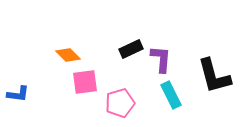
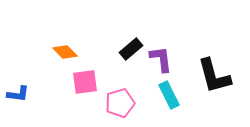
black rectangle: rotated 15 degrees counterclockwise
orange diamond: moved 3 px left, 3 px up
purple L-shape: rotated 12 degrees counterclockwise
cyan rectangle: moved 2 px left
